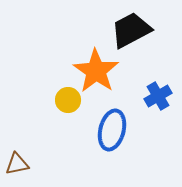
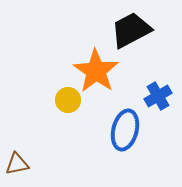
blue ellipse: moved 13 px right
